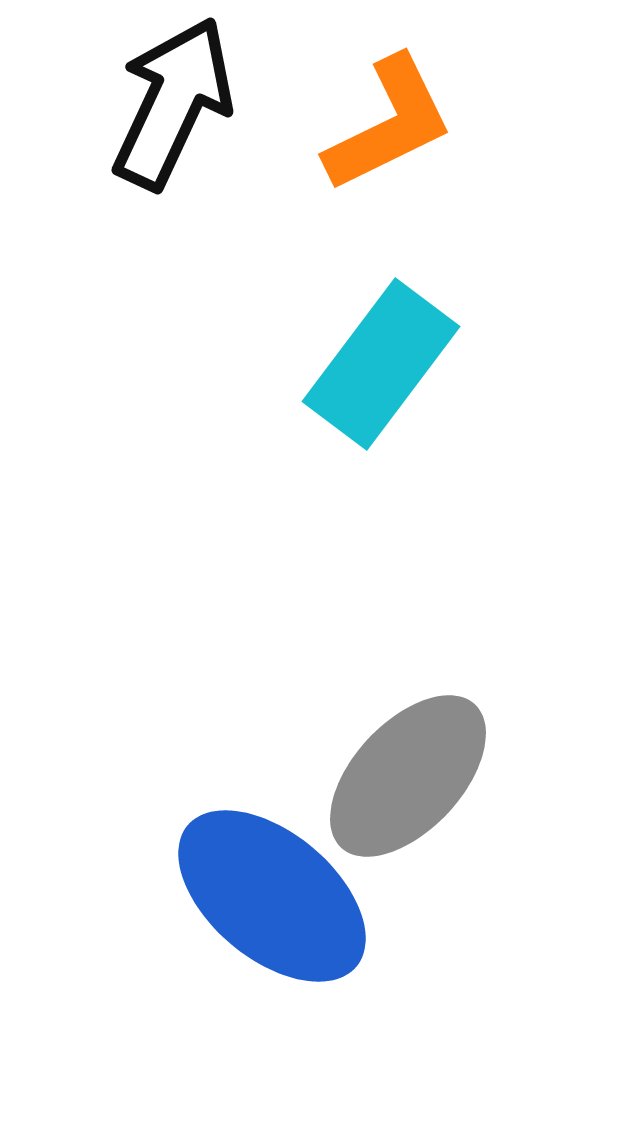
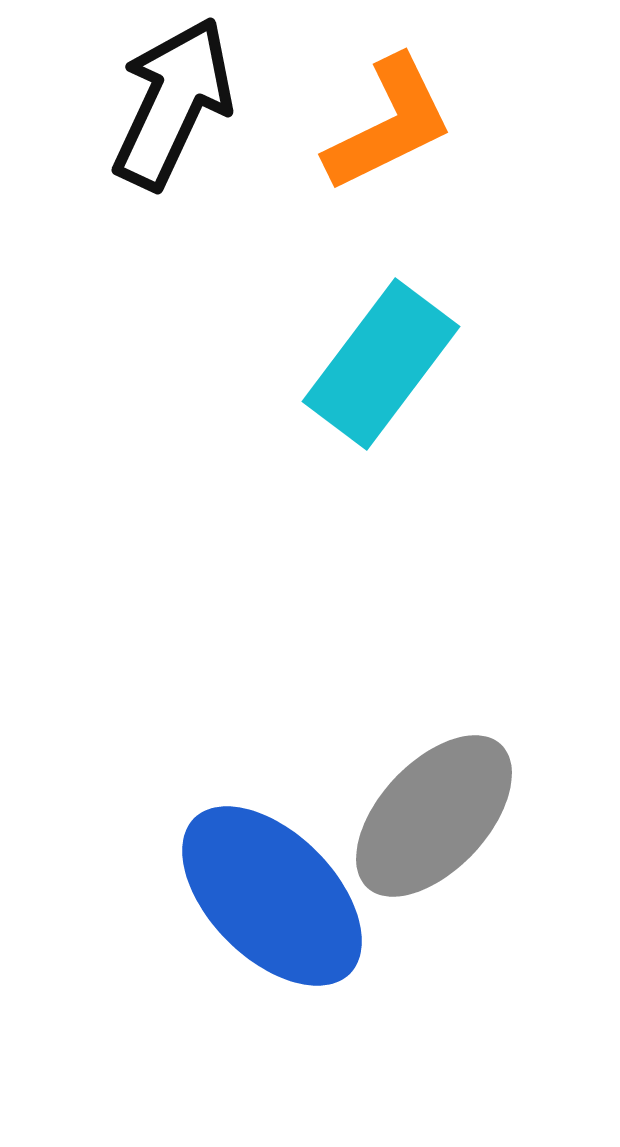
gray ellipse: moved 26 px right, 40 px down
blue ellipse: rotated 5 degrees clockwise
